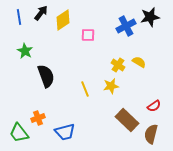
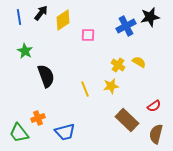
brown semicircle: moved 5 px right
